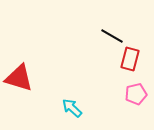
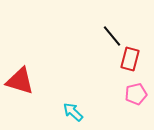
black line: rotated 20 degrees clockwise
red triangle: moved 1 px right, 3 px down
cyan arrow: moved 1 px right, 4 px down
